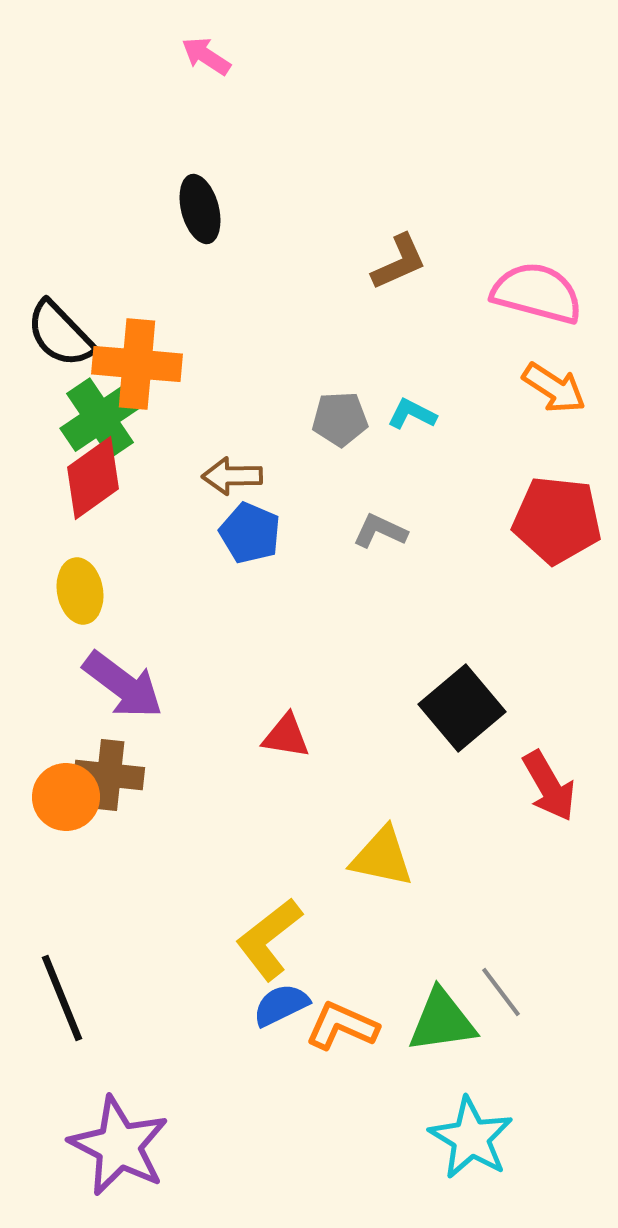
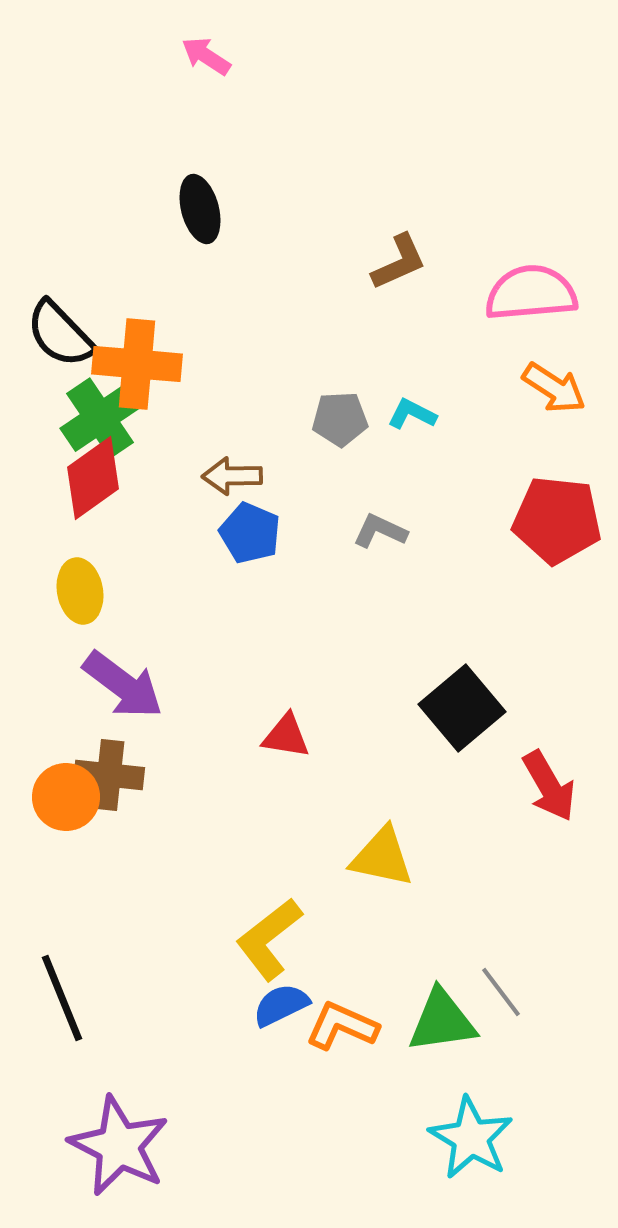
pink semicircle: moved 6 px left; rotated 20 degrees counterclockwise
